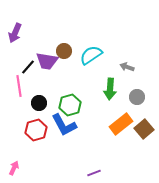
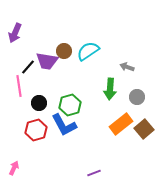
cyan semicircle: moved 3 px left, 4 px up
